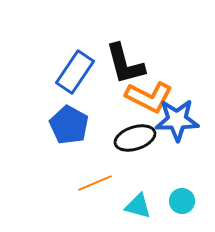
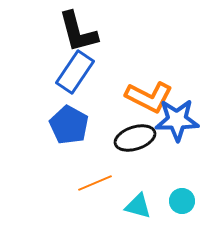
black L-shape: moved 47 px left, 32 px up
